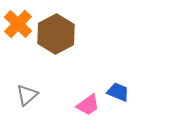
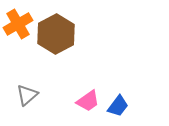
orange cross: rotated 16 degrees clockwise
blue trapezoid: moved 14 px down; rotated 105 degrees clockwise
pink trapezoid: moved 4 px up
